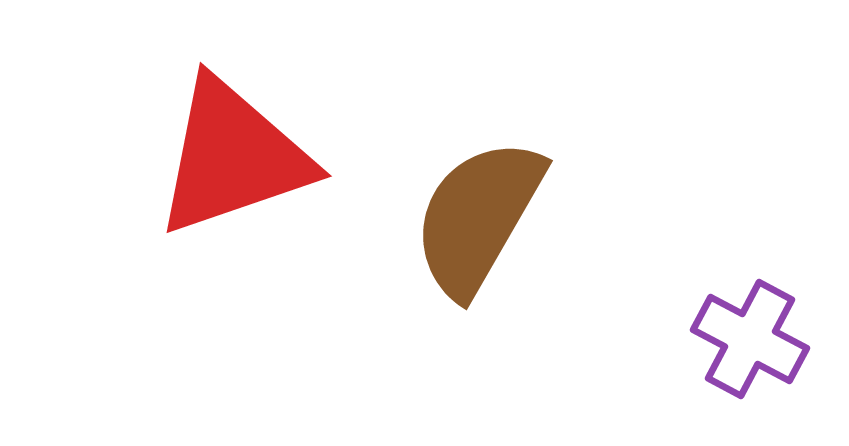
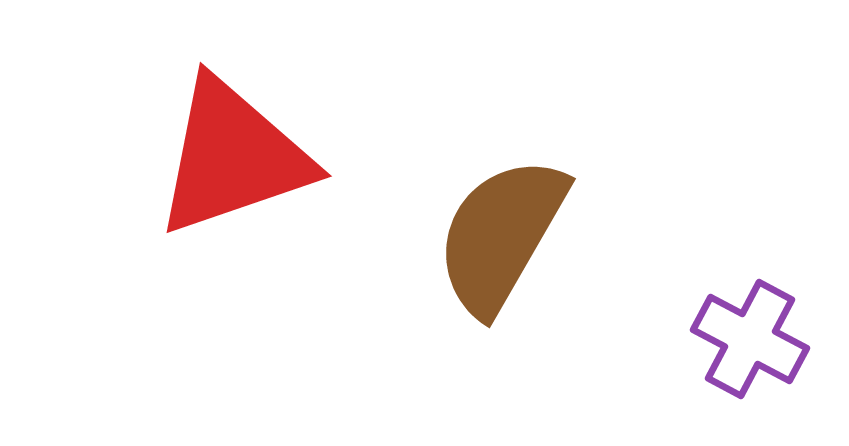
brown semicircle: moved 23 px right, 18 px down
